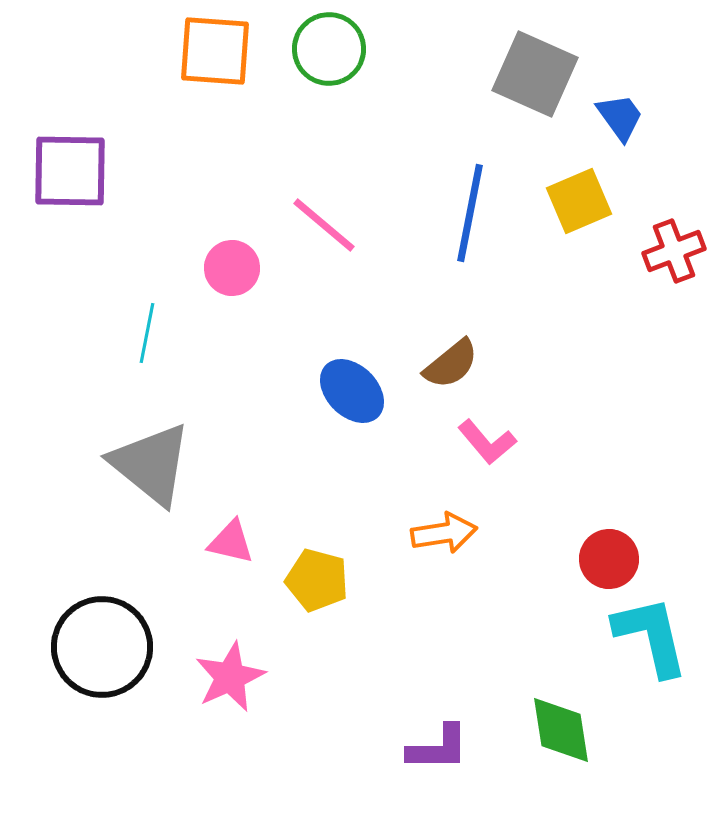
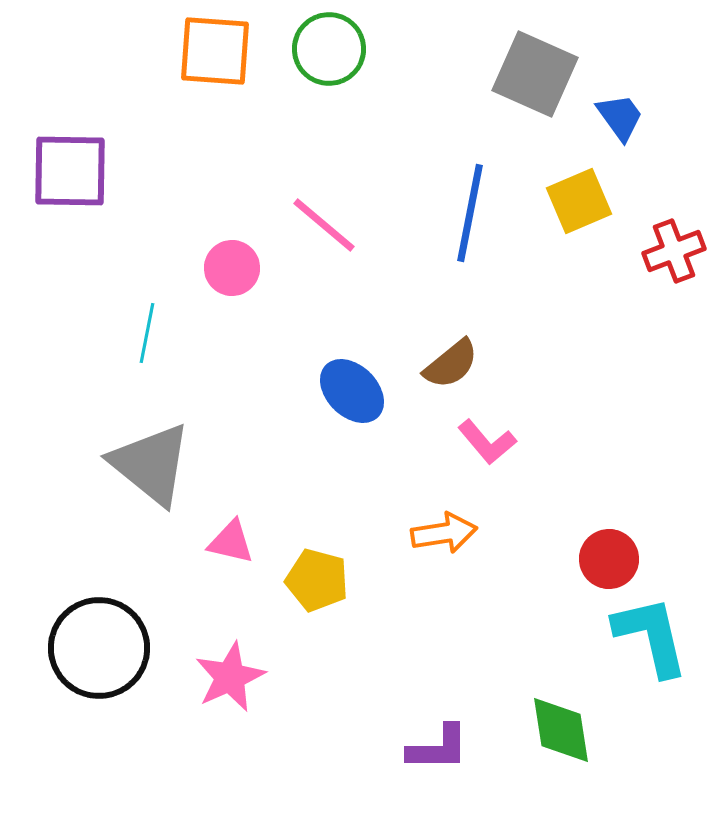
black circle: moved 3 px left, 1 px down
